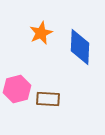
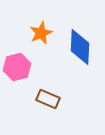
pink hexagon: moved 22 px up
brown rectangle: rotated 20 degrees clockwise
